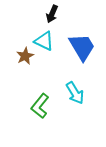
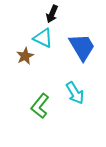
cyan triangle: moved 1 px left, 3 px up
